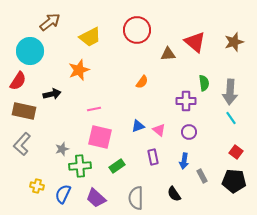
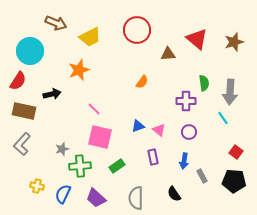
brown arrow: moved 6 px right, 1 px down; rotated 60 degrees clockwise
red triangle: moved 2 px right, 3 px up
pink line: rotated 56 degrees clockwise
cyan line: moved 8 px left
